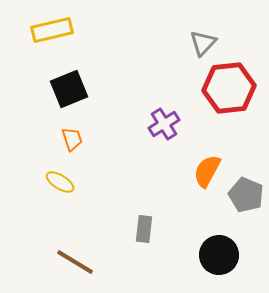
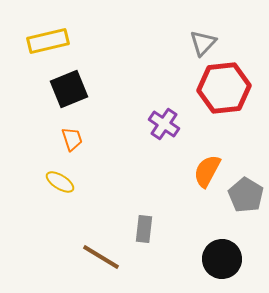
yellow rectangle: moved 4 px left, 11 px down
red hexagon: moved 5 px left
purple cross: rotated 24 degrees counterclockwise
gray pentagon: rotated 8 degrees clockwise
black circle: moved 3 px right, 4 px down
brown line: moved 26 px right, 5 px up
